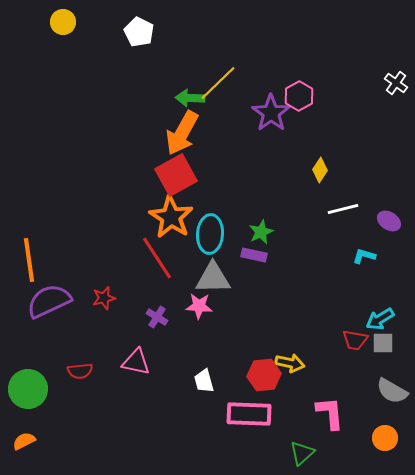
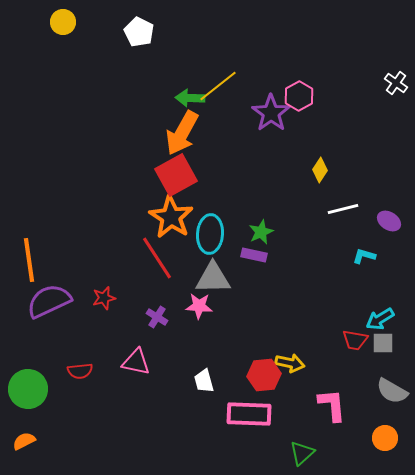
yellow line: moved 3 px down; rotated 6 degrees clockwise
pink L-shape: moved 2 px right, 8 px up
